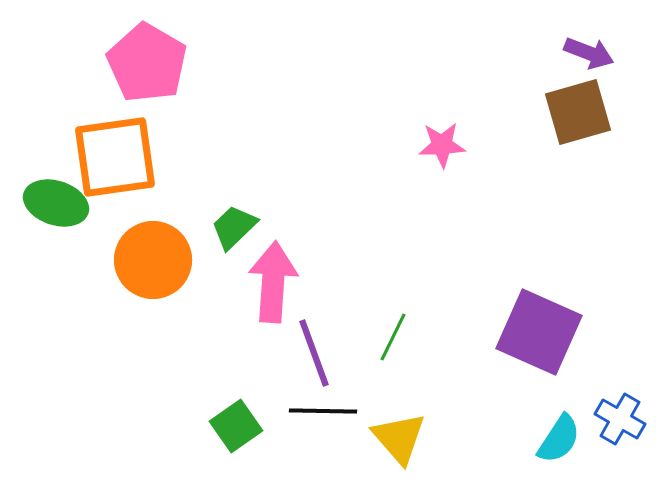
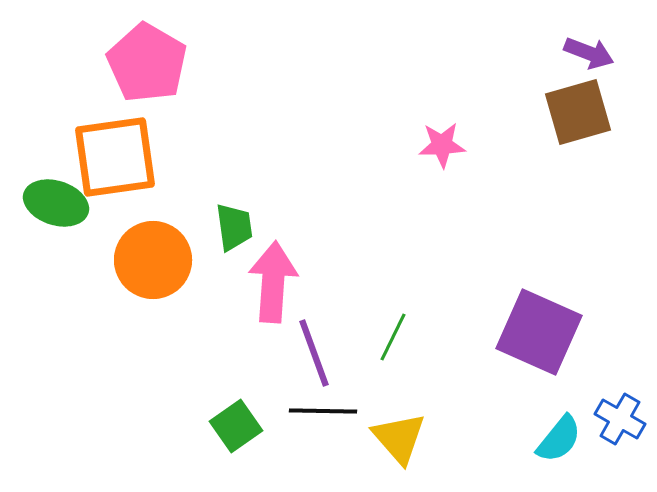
green trapezoid: rotated 126 degrees clockwise
cyan semicircle: rotated 6 degrees clockwise
